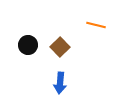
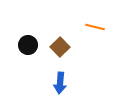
orange line: moved 1 px left, 2 px down
